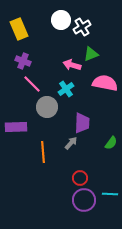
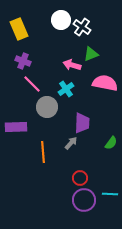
white cross: rotated 24 degrees counterclockwise
